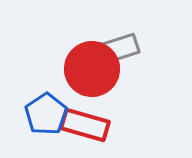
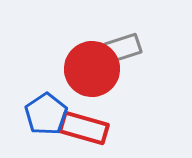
gray rectangle: moved 2 px right
red rectangle: moved 1 px left, 3 px down
